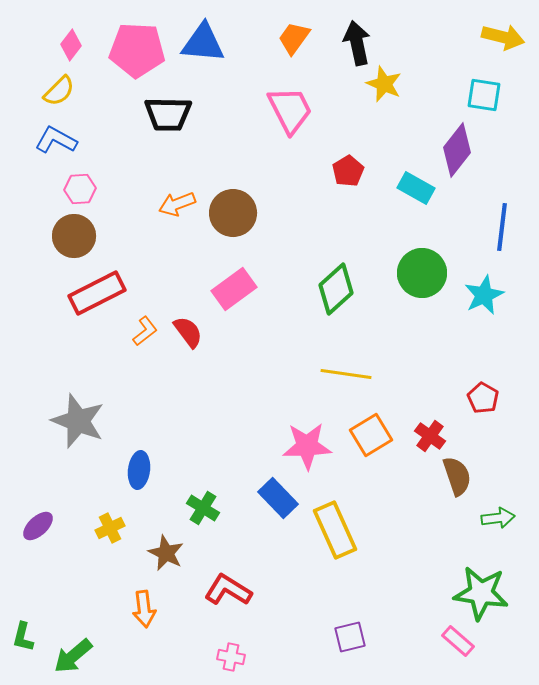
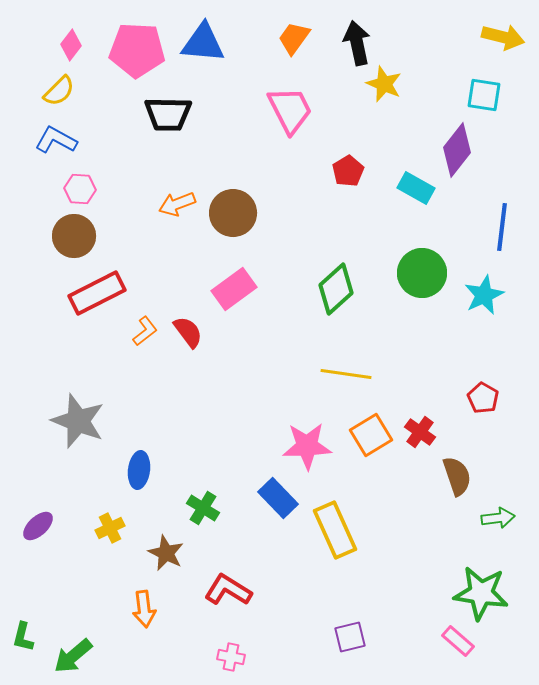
pink hexagon at (80, 189): rotated 8 degrees clockwise
red cross at (430, 436): moved 10 px left, 4 px up
